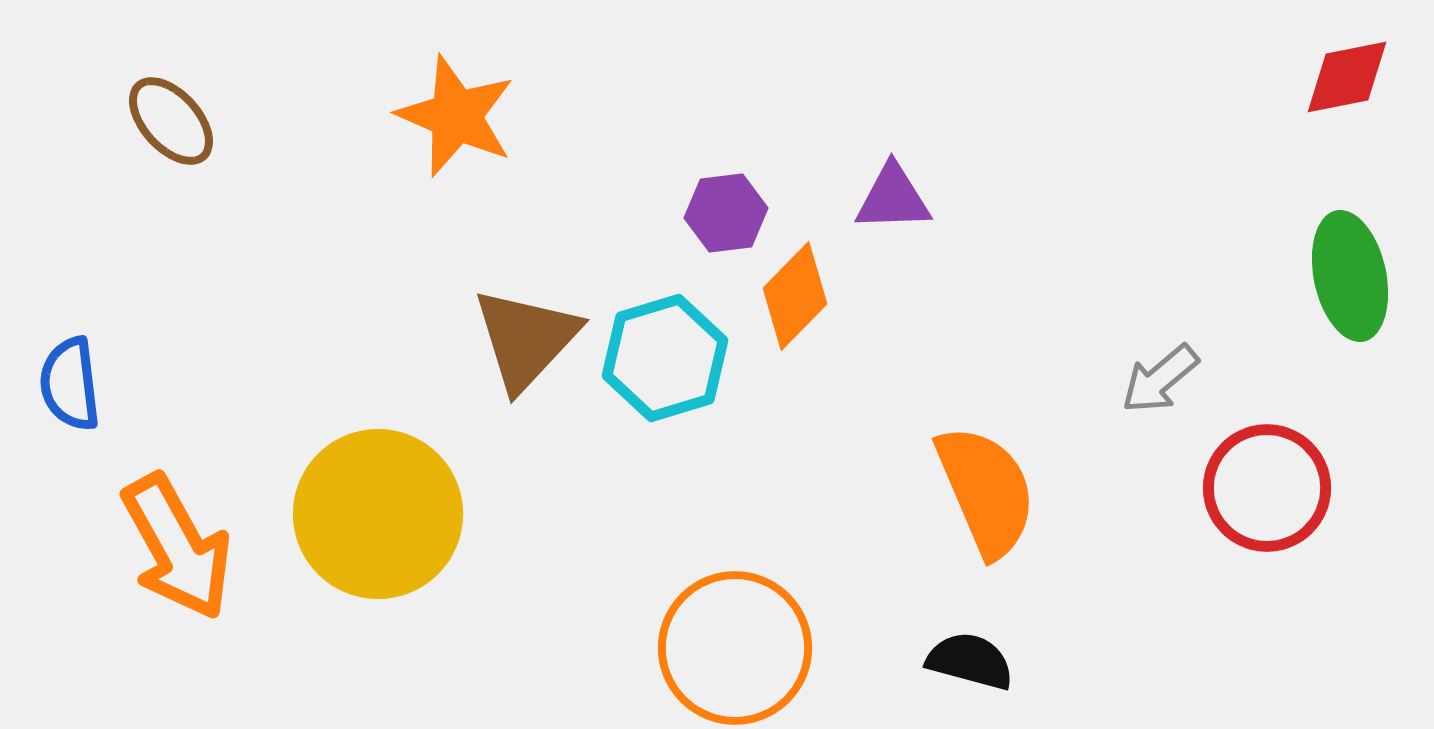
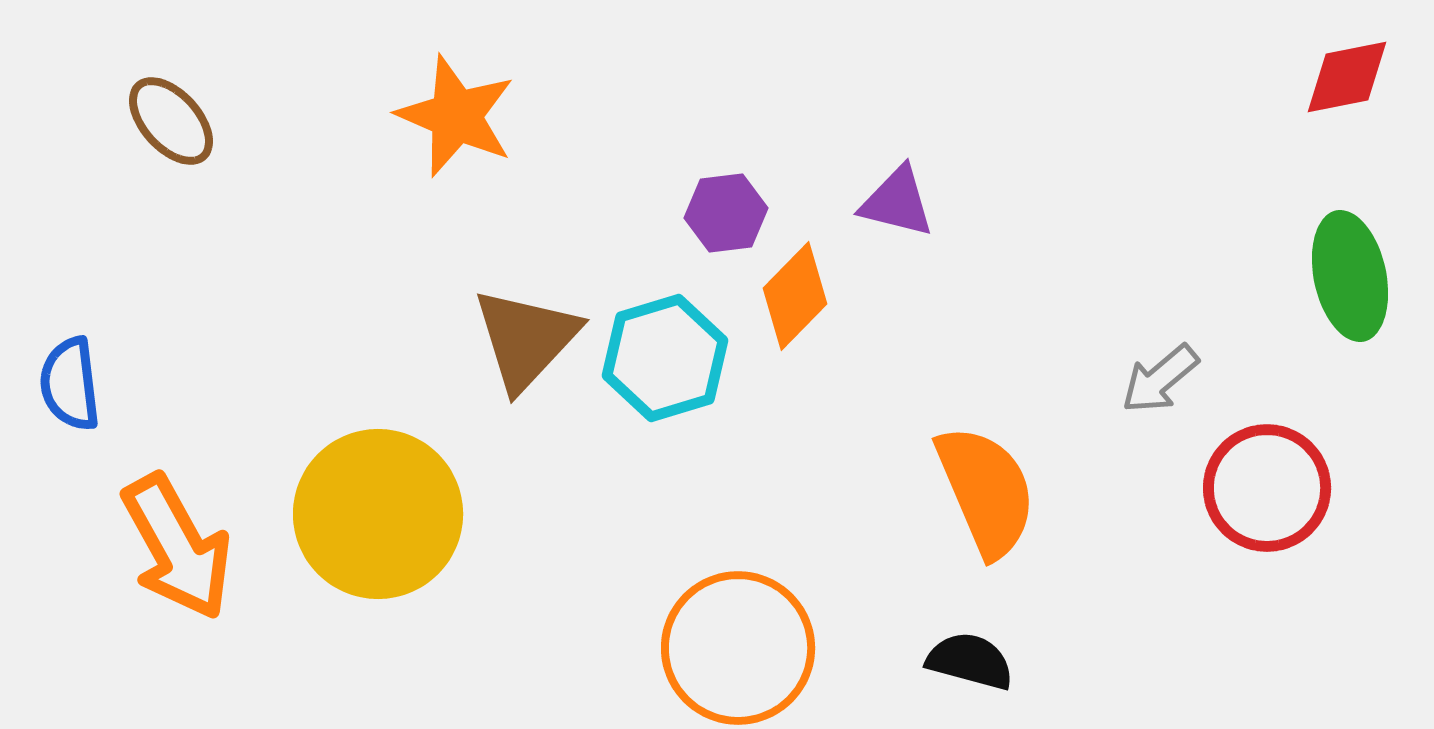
purple triangle: moved 4 px right, 4 px down; rotated 16 degrees clockwise
orange circle: moved 3 px right
